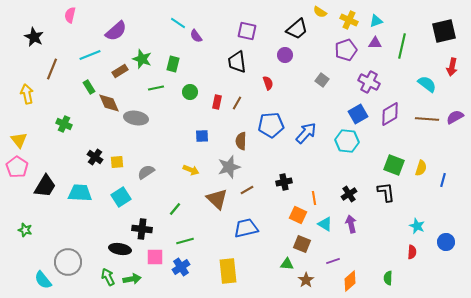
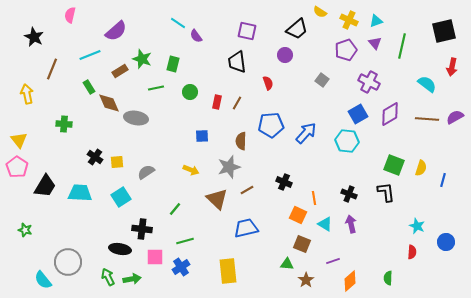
purple triangle at (375, 43): rotated 48 degrees clockwise
green cross at (64, 124): rotated 21 degrees counterclockwise
black cross at (284, 182): rotated 35 degrees clockwise
black cross at (349, 194): rotated 35 degrees counterclockwise
